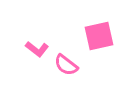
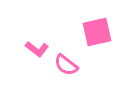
pink square: moved 2 px left, 4 px up
